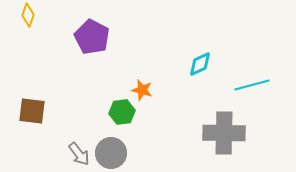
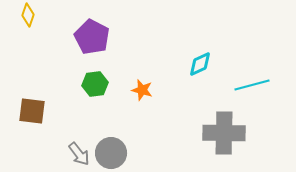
green hexagon: moved 27 px left, 28 px up
